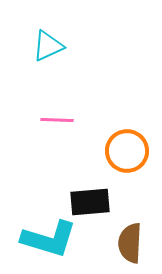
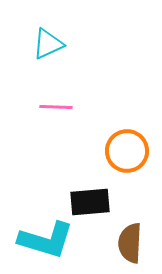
cyan triangle: moved 2 px up
pink line: moved 1 px left, 13 px up
cyan L-shape: moved 3 px left, 1 px down
